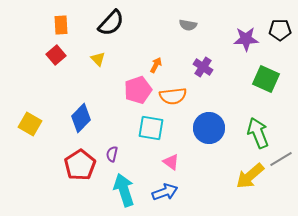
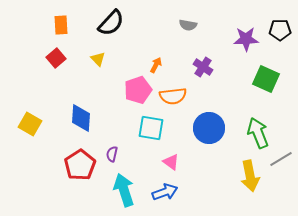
red square: moved 3 px down
blue diamond: rotated 40 degrees counterclockwise
yellow arrow: rotated 60 degrees counterclockwise
